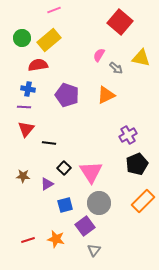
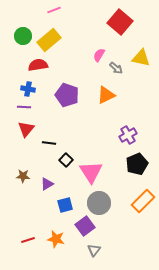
green circle: moved 1 px right, 2 px up
black square: moved 2 px right, 8 px up
